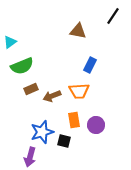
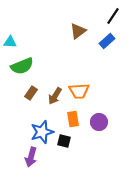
brown triangle: rotated 48 degrees counterclockwise
cyan triangle: rotated 40 degrees clockwise
blue rectangle: moved 17 px right, 24 px up; rotated 21 degrees clockwise
brown rectangle: moved 4 px down; rotated 32 degrees counterclockwise
brown arrow: moved 3 px right; rotated 36 degrees counterclockwise
orange rectangle: moved 1 px left, 1 px up
purple circle: moved 3 px right, 3 px up
purple arrow: moved 1 px right
